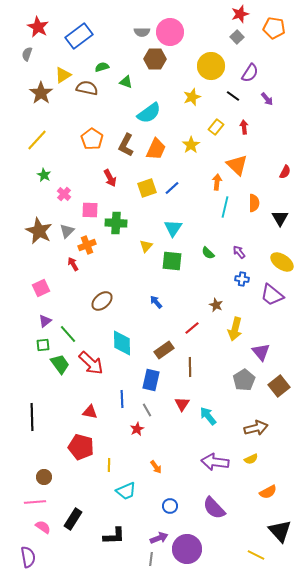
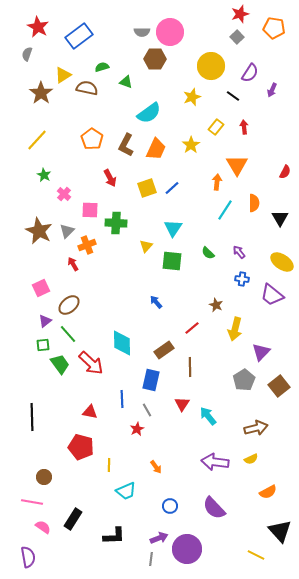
purple arrow at (267, 99): moved 5 px right, 9 px up; rotated 64 degrees clockwise
orange triangle at (237, 165): rotated 15 degrees clockwise
cyan line at (225, 207): moved 3 px down; rotated 20 degrees clockwise
brown ellipse at (102, 301): moved 33 px left, 4 px down
purple triangle at (261, 352): rotated 24 degrees clockwise
pink line at (35, 502): moved 3 px left; rotated 15 degrees clockwise
